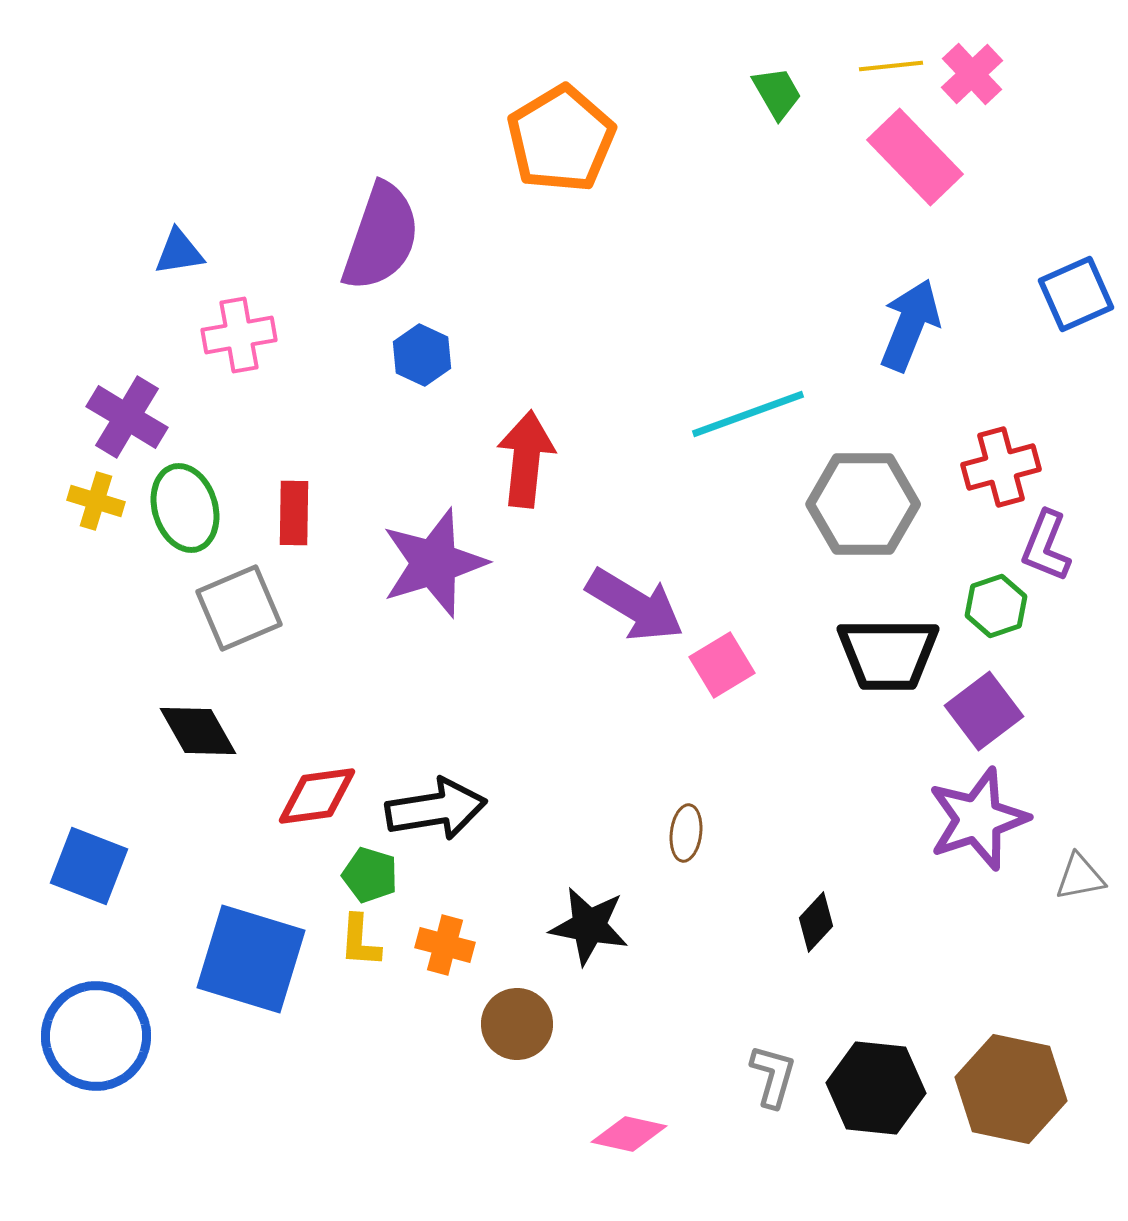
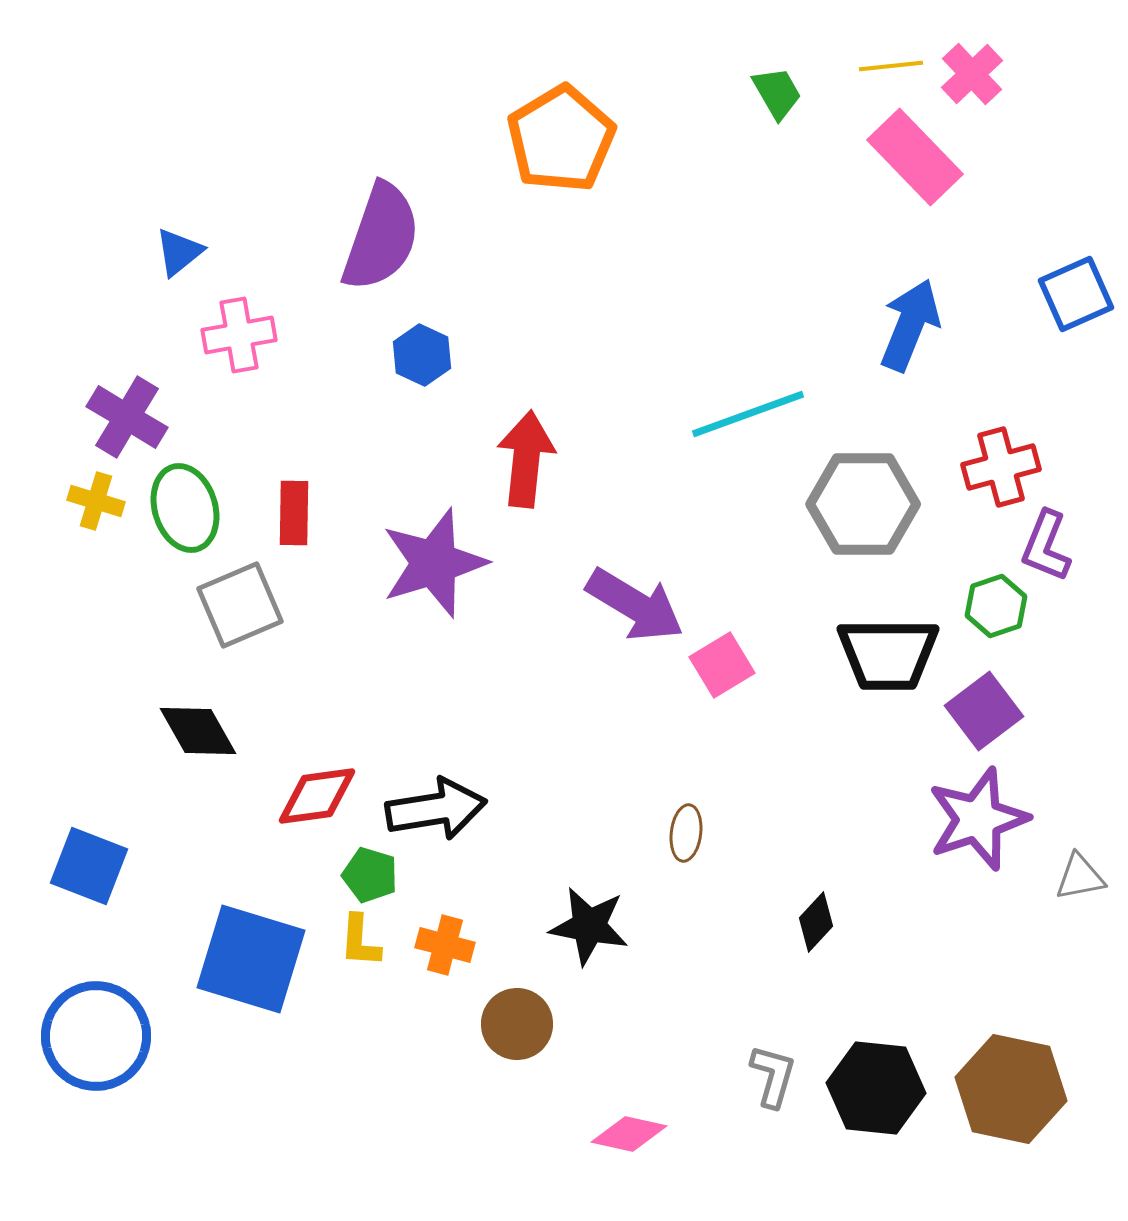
blue triangle at (179, 252): rotated 30 degrees counterclockwise
gray square at (239, 608): moved 1 px right, 3 px up
